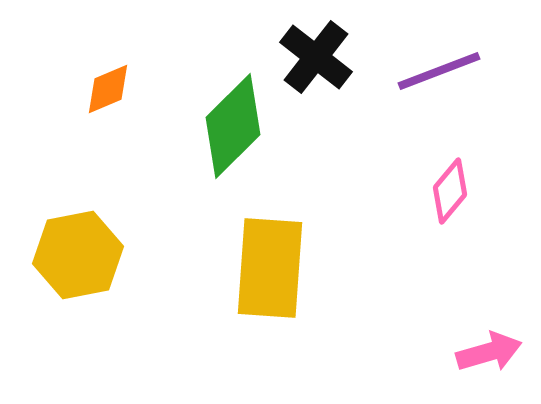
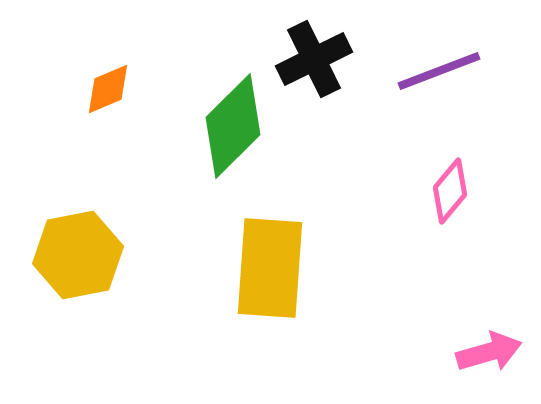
black cross: moved 2 px left, 2 px down; rotated 26 degrees clockwise
